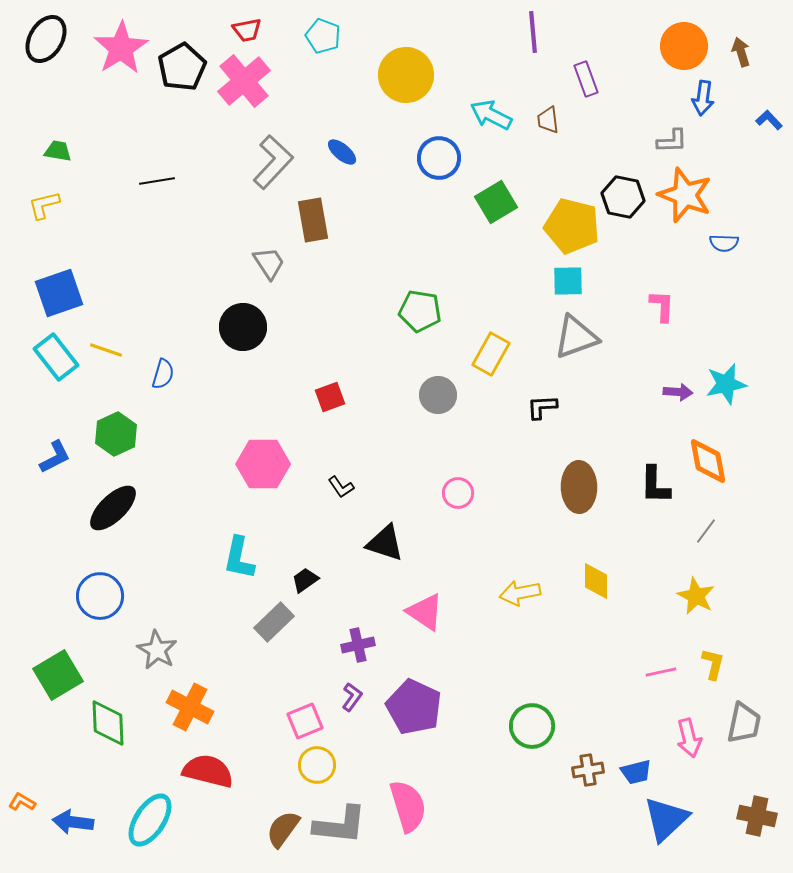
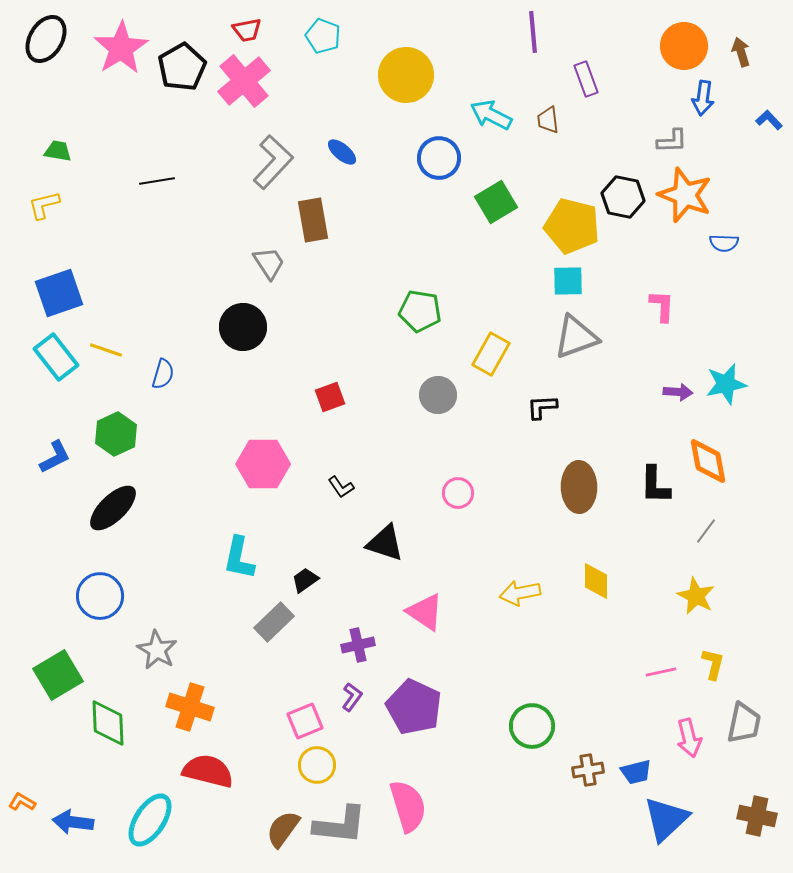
orange cross at (190, 707): rotated 9 degrees counterclockwise
